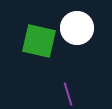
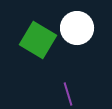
green square: moved 1 px left, 1 px up; rotated 18 degrees clockwise
